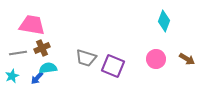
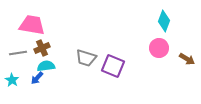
pink circle: moved 3 px right, 11 px up
cyan semicircle: moved 2 px left, 2 px up
cyan star: moved 4 px down; rotated 16 degrees counterclockwise
